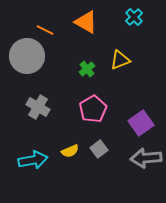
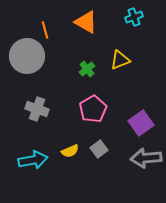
cyan cross: rotated 24 degrees clockwise
orange line: rotated 48 degrees clockwise
gray cross: moved 1 px left, 2 px down; rotated 10 degrees counterclockwise
